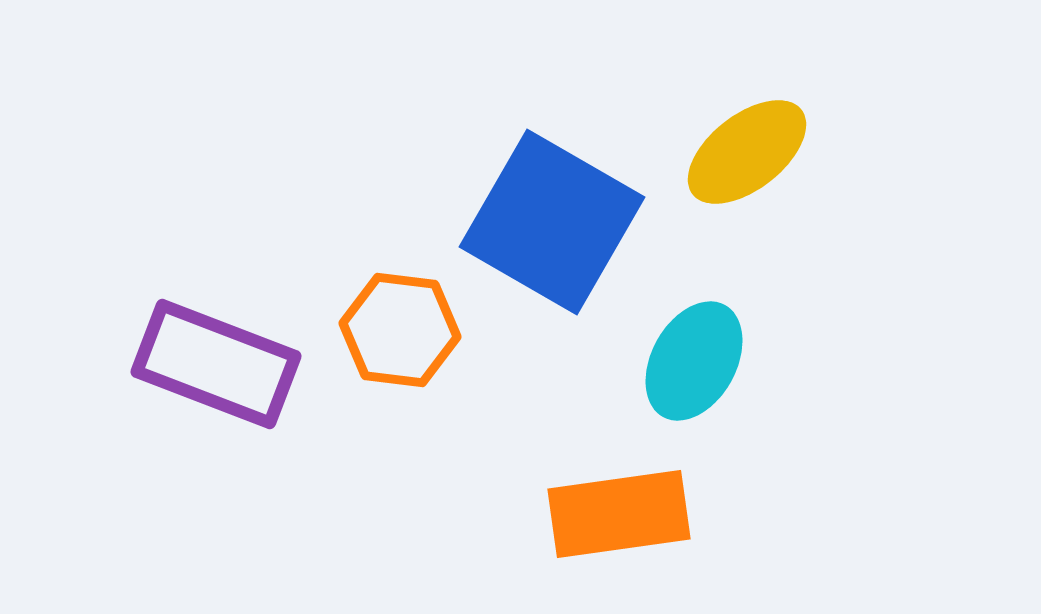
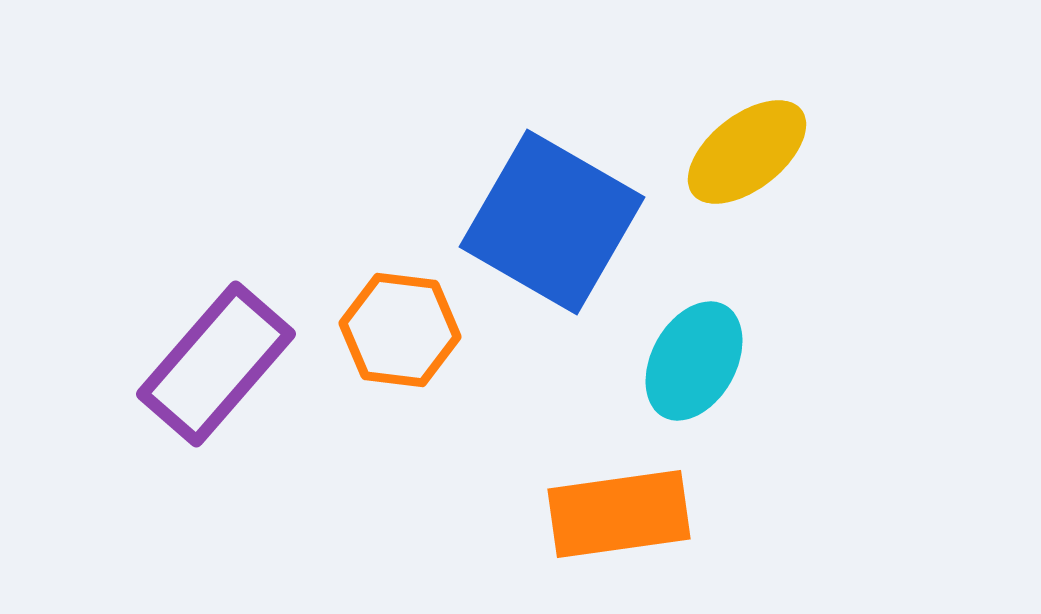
purple rectangle: rotated 70 degrees counterclockwise
